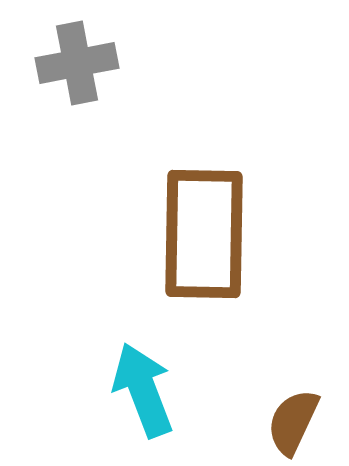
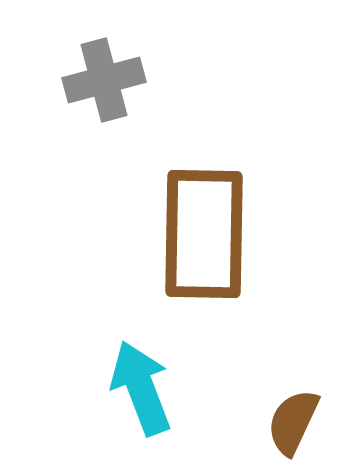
gray cross: moved 27 px right, 17 px down; rotated 4 degrees counterclockwise
cyan arrow: moved 2 px left, 2 px up
